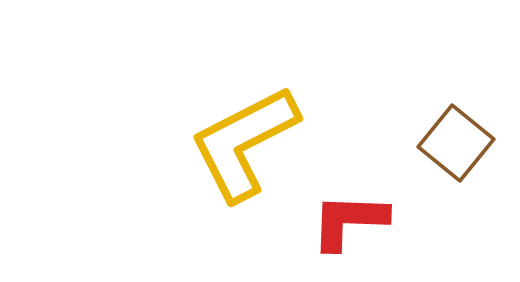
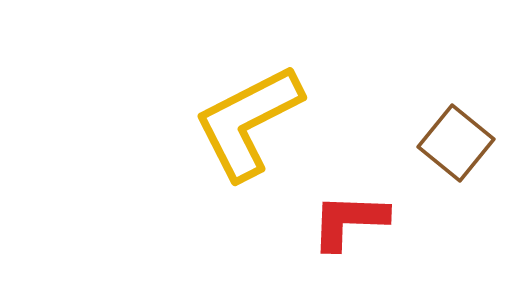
yellow L-shape: moved 4 px right, 21 px up
